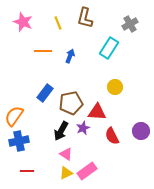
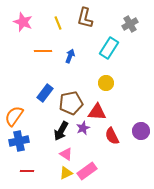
yellow circle: moved 9 px left, 4 px up
